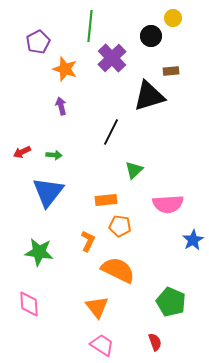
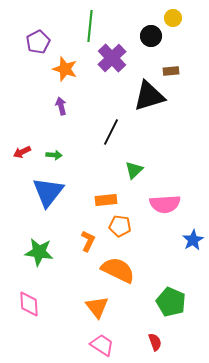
pink semicircle: moved 3 px left
